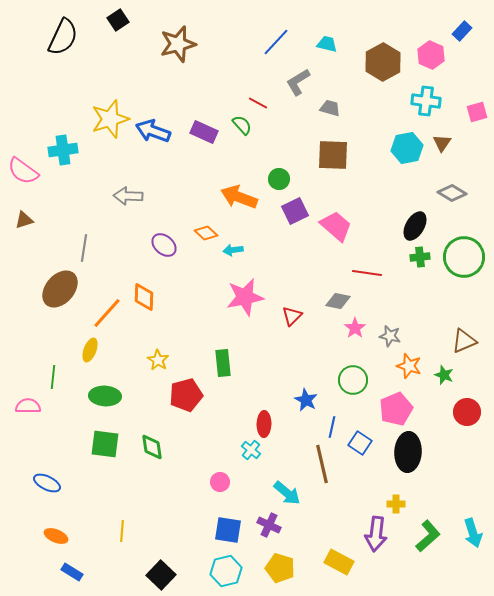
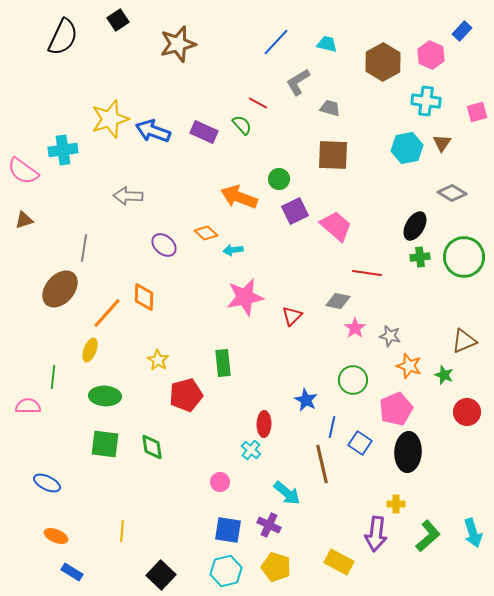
yellow pentagon at (280, 568): moved 4 px left, 1 px up
